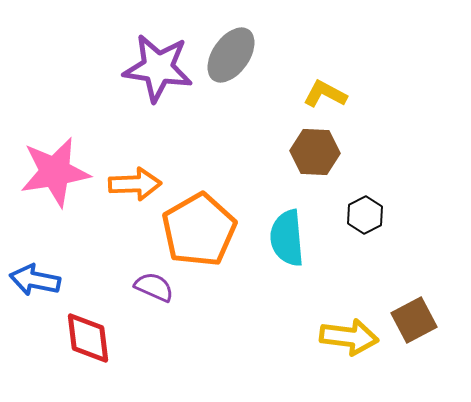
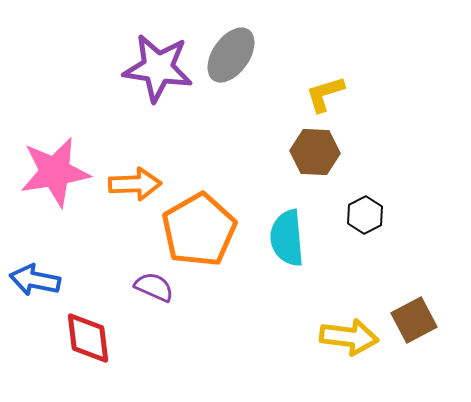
yellow L-shape: rotated 45 degrees counterclockwise
